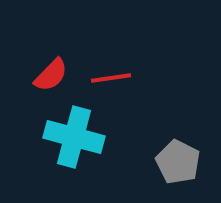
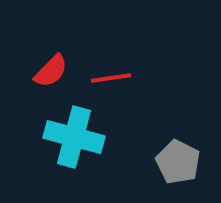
red semicircle: moved 4 px up
